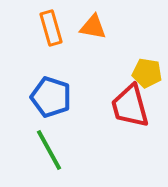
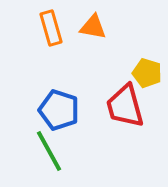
yellow pentagon: rotated 8 degrees clockwise
blue pentagon: moved 8 px right, 13 px down
red trapezoid: moved 5 px left
green line: moved 1 px down
